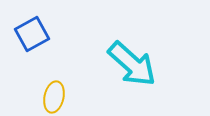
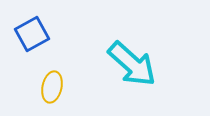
yellow ellipse: moved 2 px left, 10 px up
